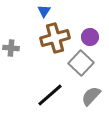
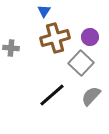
black line: moved 2 px right
